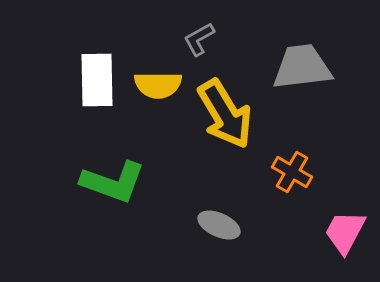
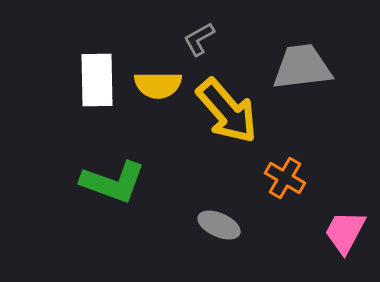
yellow arrow: moved 2 px right, 3 px up; rotated 10 degrees counterclockwise
orange cross: moved 7 px left, 6 px down
